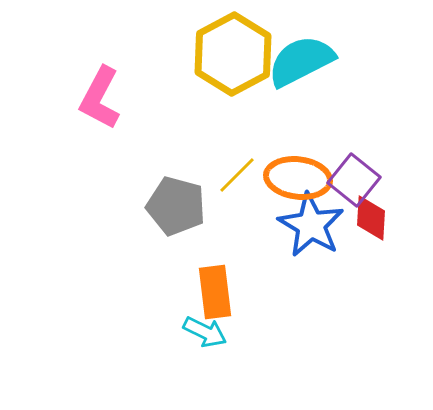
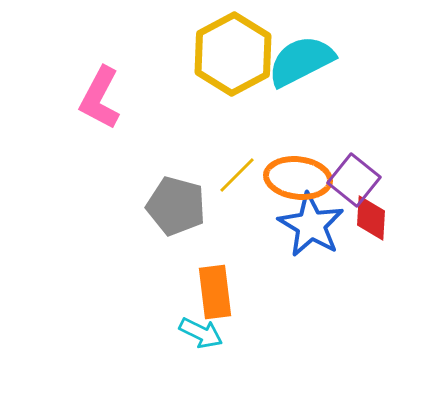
cyan arrow: moved 4 px left, 1 px down
